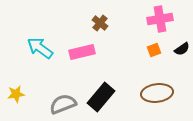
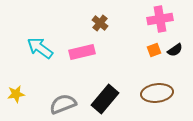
black semicircle: moved 7 px left, 1 px down
black rectangle: moved 4 px right, 2 px down
